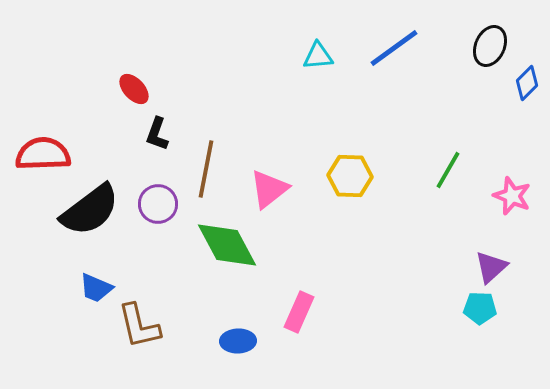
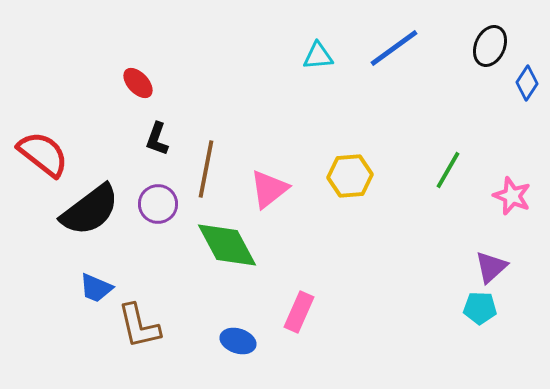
blue diamond: rotated 12 degrees counterclockwise
red ellipse: moved 4 px right, 6 px up
black L-shape: moved 5 px down
red semicircle: rotated 40 degrees clockwise
yellow hexagon: rotated 6 degrees counterclockwise
blue ellipse: rotated 20 degrees clockwise
